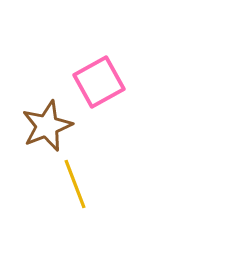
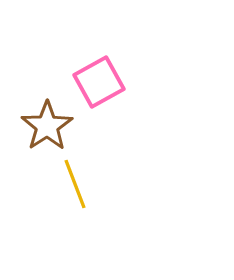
brown star: rotated 12 degrees counterclockwise
